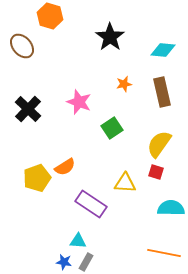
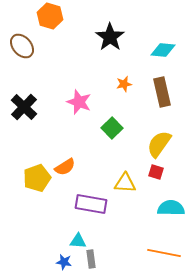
black cross: moved 4 px left, 2 px up
green square: rotated 10 degrees counterclockwise
purple rectangle: rotated 24 degrees counterclockwise
gray rectangle: moved 5 px right, 3 px up; rotated 36 degrees counterclockwise
